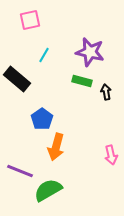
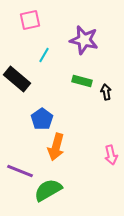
purple star: moved 6 px left, 12 px up
